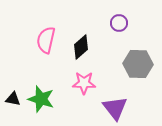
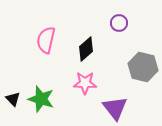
black diamond: moved 5 px right, 2 px down
gray hexagon: moved 5 px right, 3 px down; rotated 12 degrees clockwise
pink star: moved 1 px right
black triangle: rotated 35 degrees clockwise
